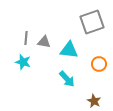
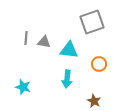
cyan star: moved 25 px down
cyan arrow: rotated 48 degrees clockwise
